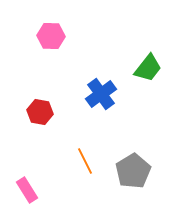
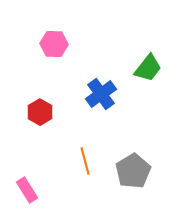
pink hexagon: moved 3 px right, 8 px down
red hexagon: rotated 20 degrees clockwise
orange line: rotated 12 degrees clockwise
